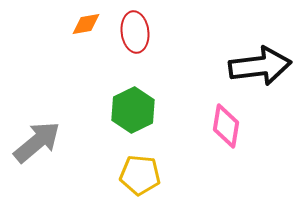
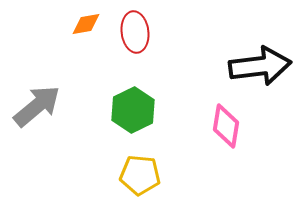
gray arrow: moved 36 px up
